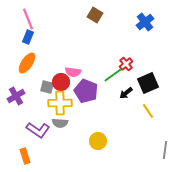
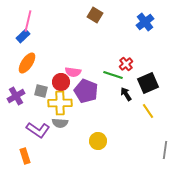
pink line: moved 2 px down; rotated 35 degrees clockwise
blue rectangle: moved 5 px left, 1 px up; rotated 24 degrees clockwise
green line: rotated 54 degrees clockwise
gray square: moved 6 px left, 4 px down
black arrow: moved 1 px down; rotated 96 degrees clockwise
